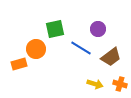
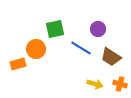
brown trapezoid: rotated 70 degrees clockwise
orange rectangle: moved 1 px left
